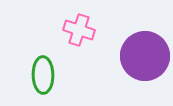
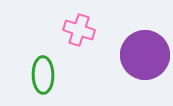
purple circle: moved 1 px up
